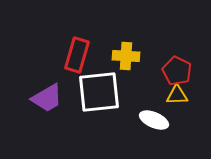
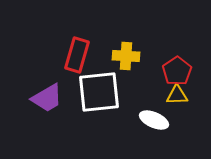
red pentagon: rotated 12 degrees clockwise
